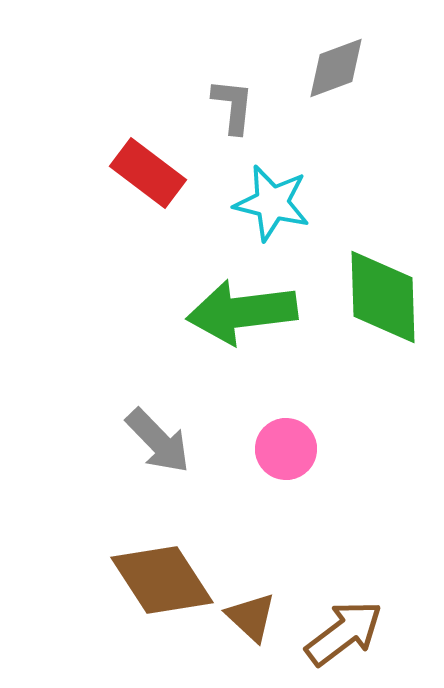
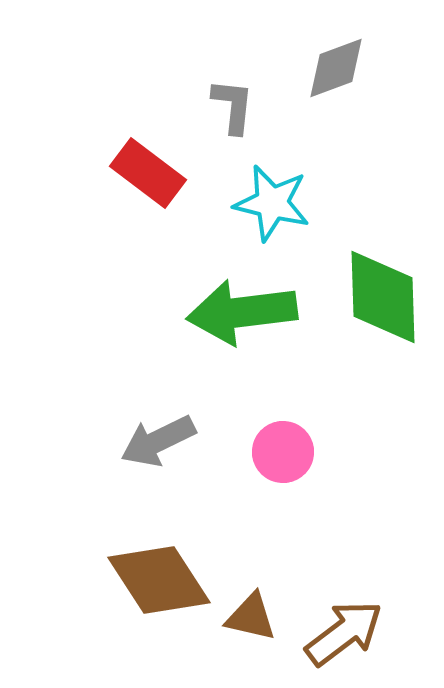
gray arrow: rotated 108 degrees clockwise
pink circle: moved 3 px left, 3 px down
brown diamond: moved 3 px left
brown triangle: rotated 30 degrees counterclockwise
